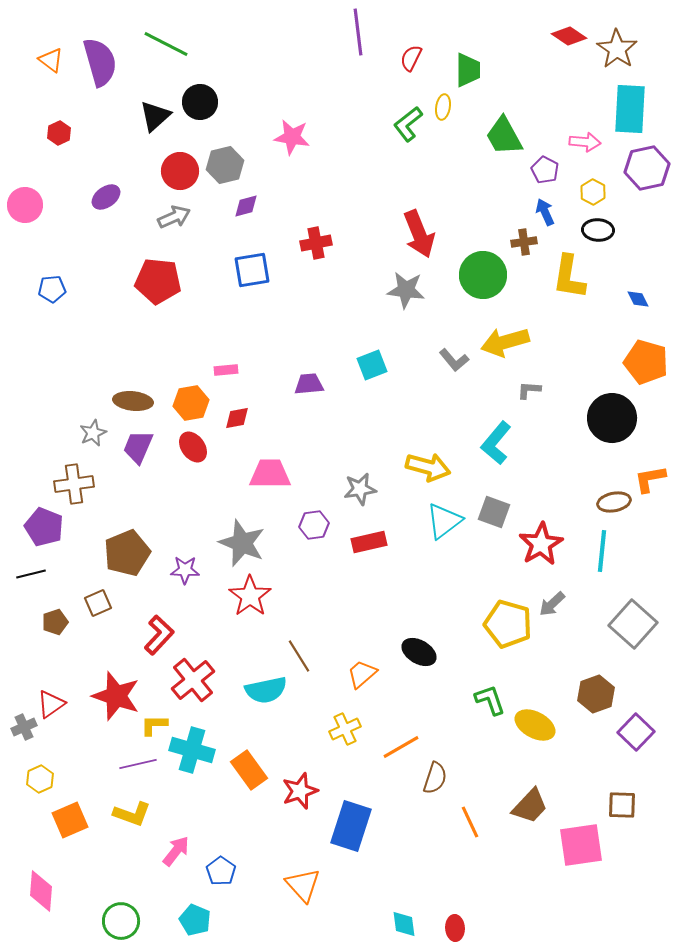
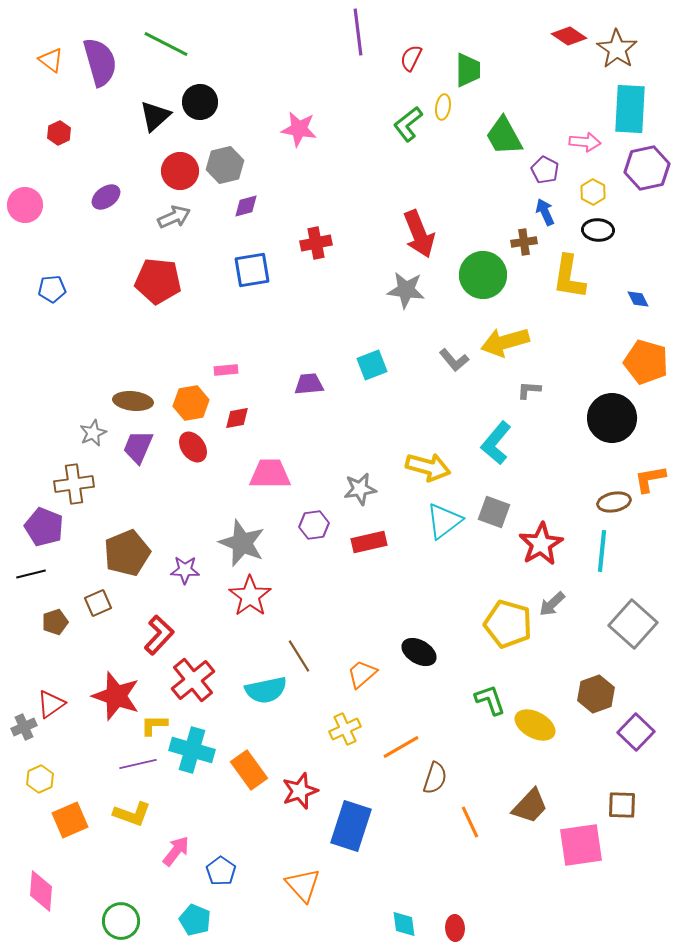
pink star at (292, 137): moved 7 px right, 8 px up
